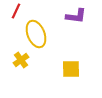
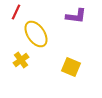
red line: moved 1 px down
yellow ellipse: rotated 12 degrees counterclockwise
yellow square: moved 2 px up; rotated 24 degrees clockwise
